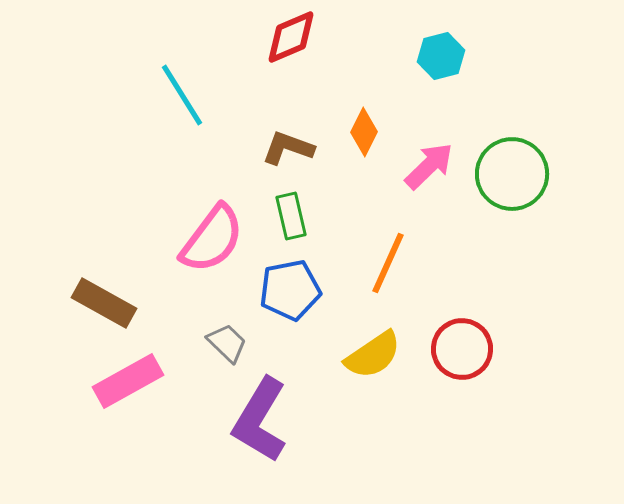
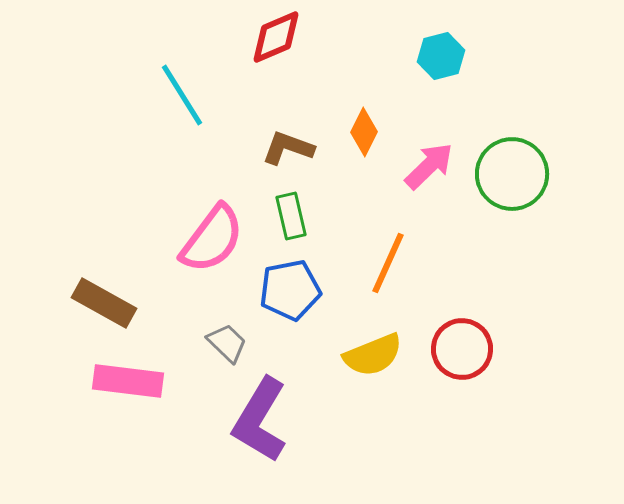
red diamond: moved 15 px left
yellow semicircle: rotated 12 degrees clockwise
pink rectangle: rotated 36 degrees clockwise
